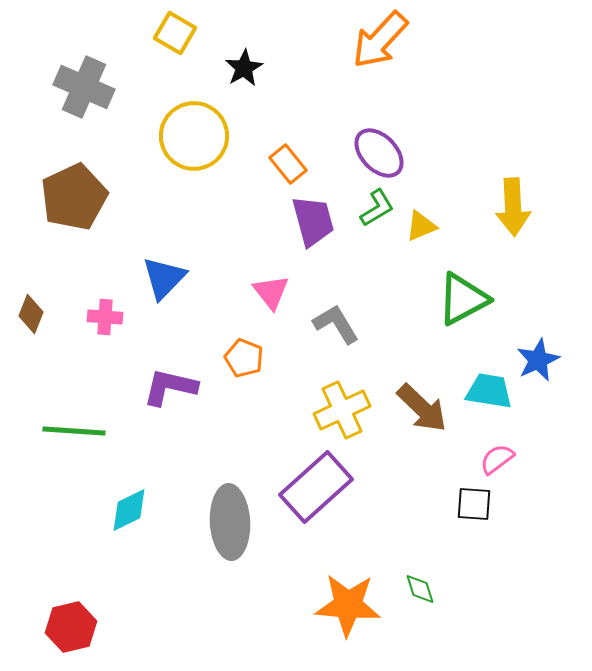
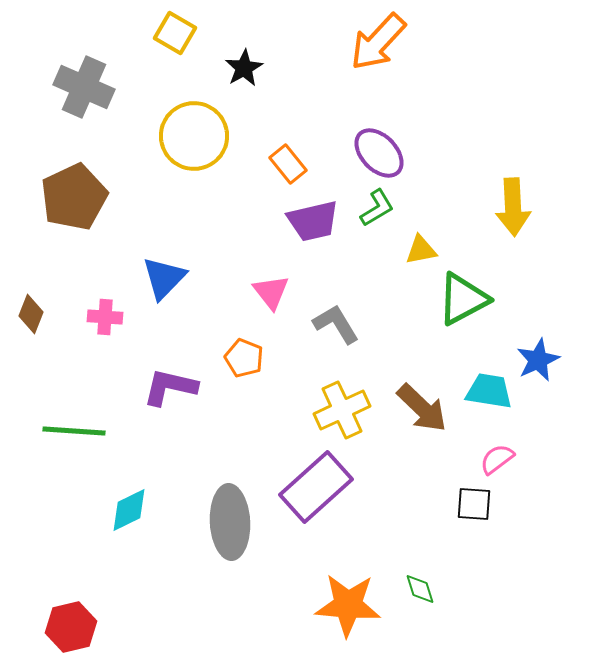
orange arrow: moved 2 px left, 2 px down
purple trapezoid: rotated 92 degrees clockwise
yellow triangle: moved 24 px down; rotated 12 degrees clockwise
